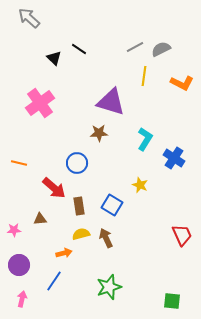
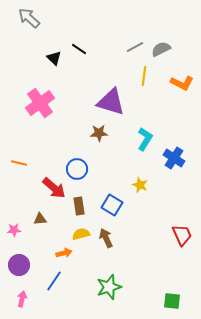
blue circle: moved 6 px down
